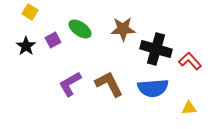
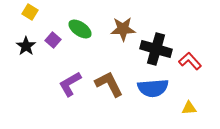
purple square: rotated 21 degrees counterclockwise
